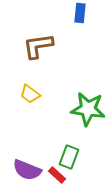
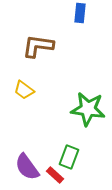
brown L-shape: rotated 16 degrees clockwise
yellow trapezoid: moved 6 px left, 4 px up
purple semicircle: moved 3 px up; rotated 32 degrees clockwise
red rectangle: moved 2 px left
